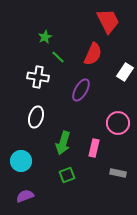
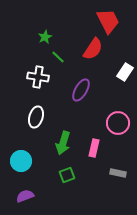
red semicircle: moved 5 px up; rotated 10 degrees clockwise
